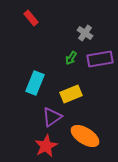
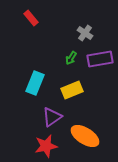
yellow rectangle: moved 1 px right, 4 px up
red star: rotated 15 degrees clockwise
